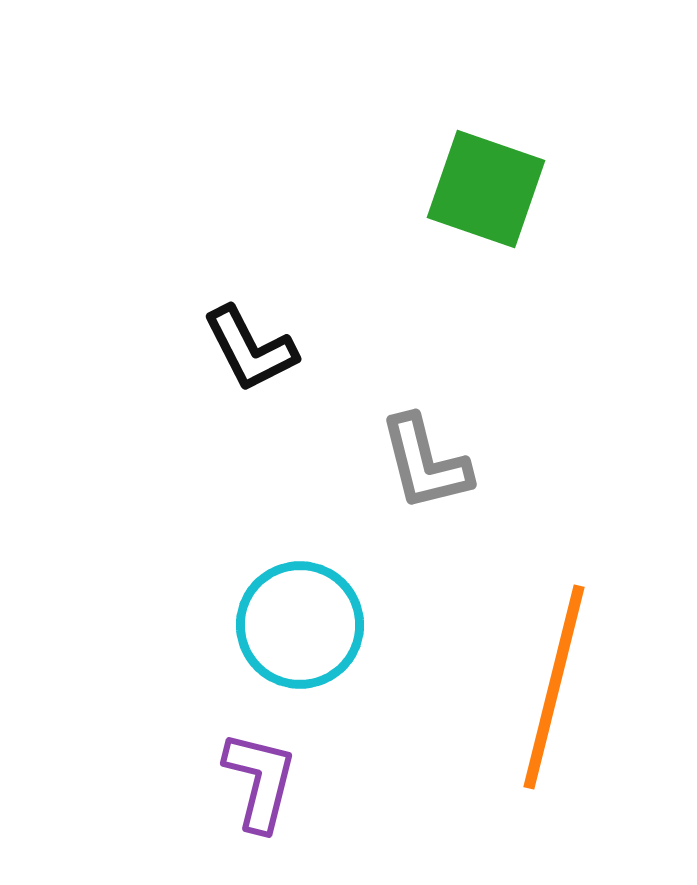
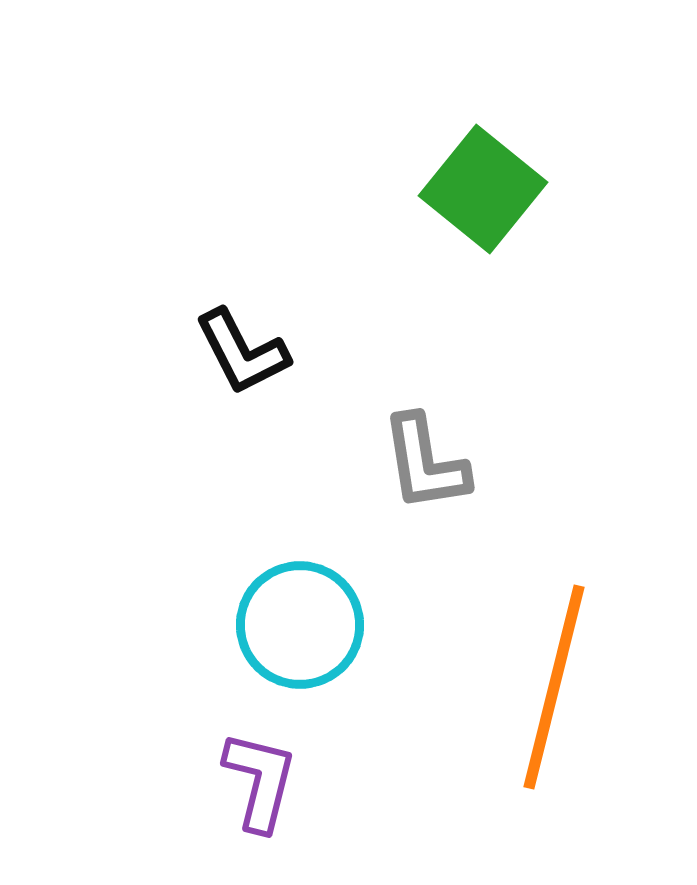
green square: moved 3 px left; rotated 20 degrees clockwise
black L-shape: moved 8 px left, 3 px down
gray L-shape: rotated 5 degrees clockwise
